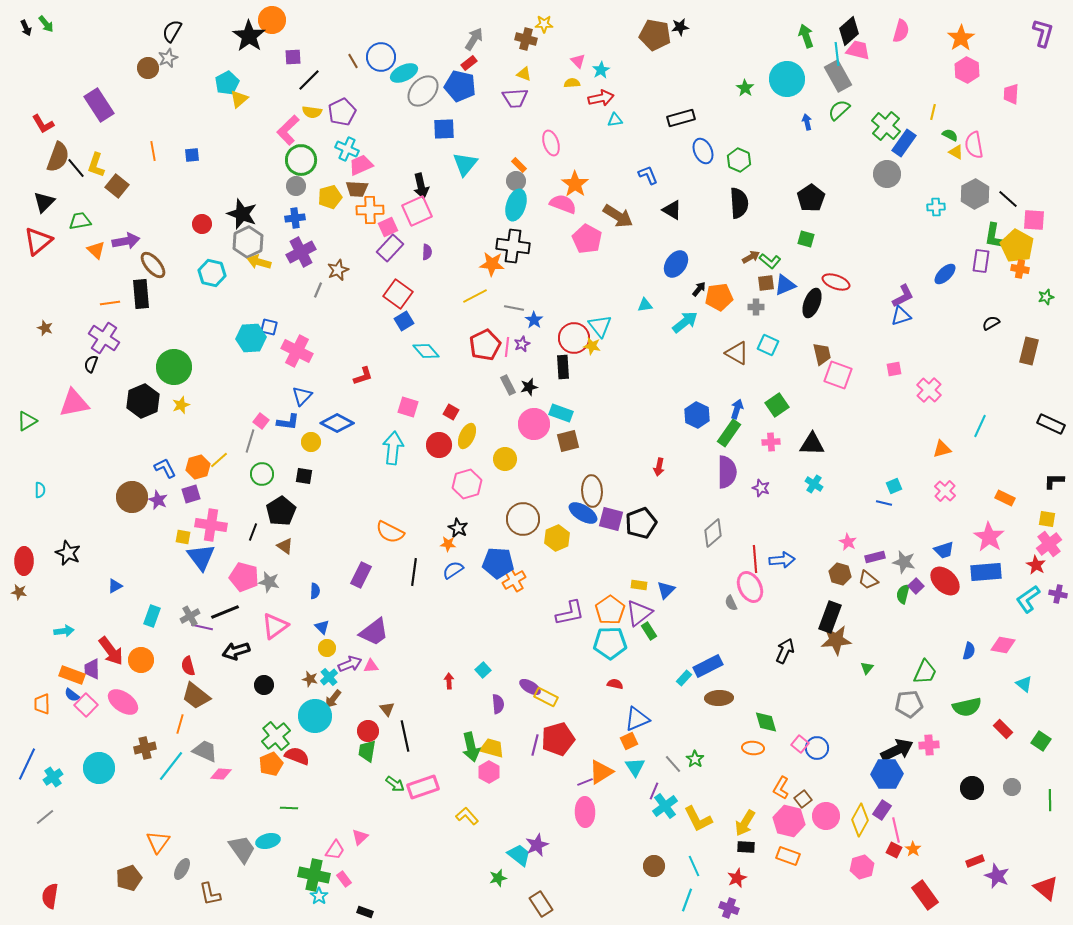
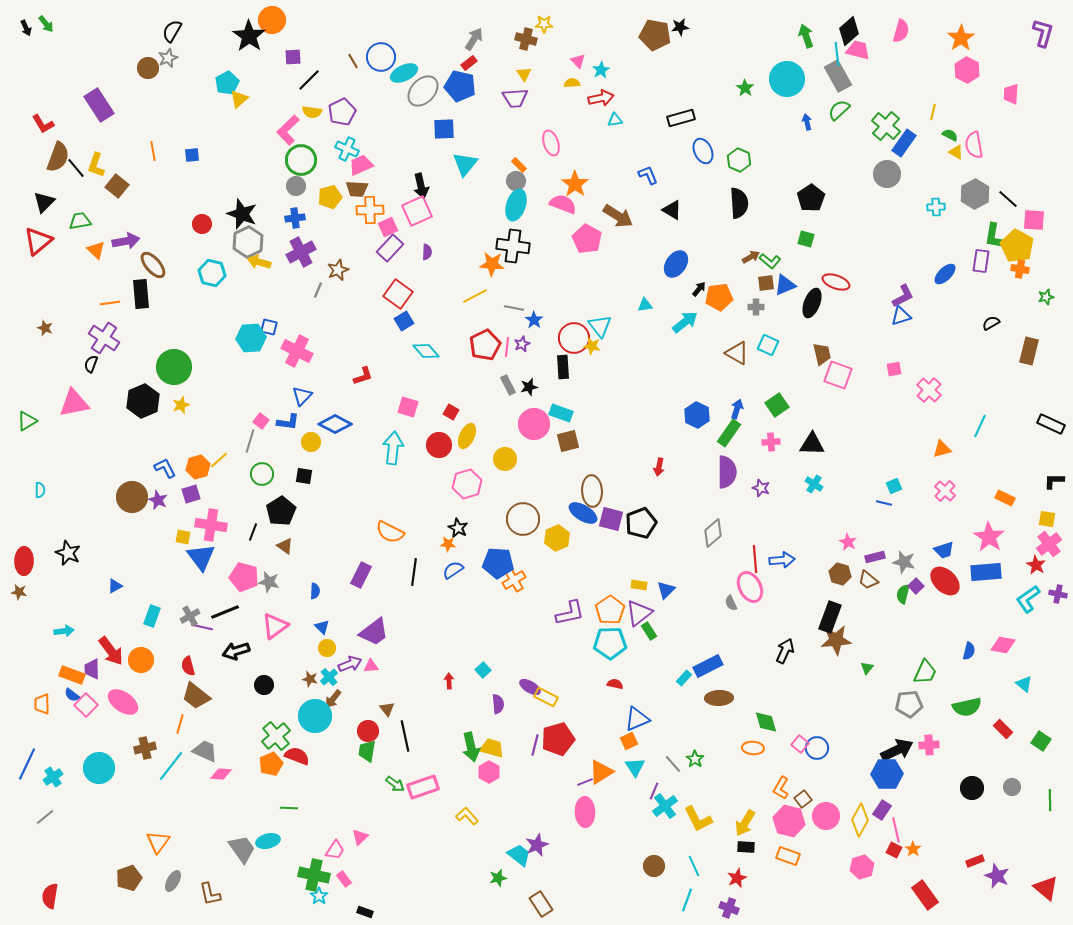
yellow triangle at (524, 74): rotated 35 degrees clockwise
blue diamond at (337, 423): moved 2 px left, 1 px down
gray ellipse at (182, 869): moved 9 px left, 12 px down
